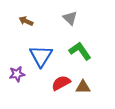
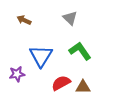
brown arrow: moved 2 px left, 1 px up
